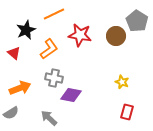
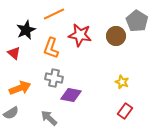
orange L-shape: moved 2 px right, 1 px up; rotated 145 degrees clockwise
red rectangle: moved 2 px left, 1 px up; rotated 21 degrees clockwise
